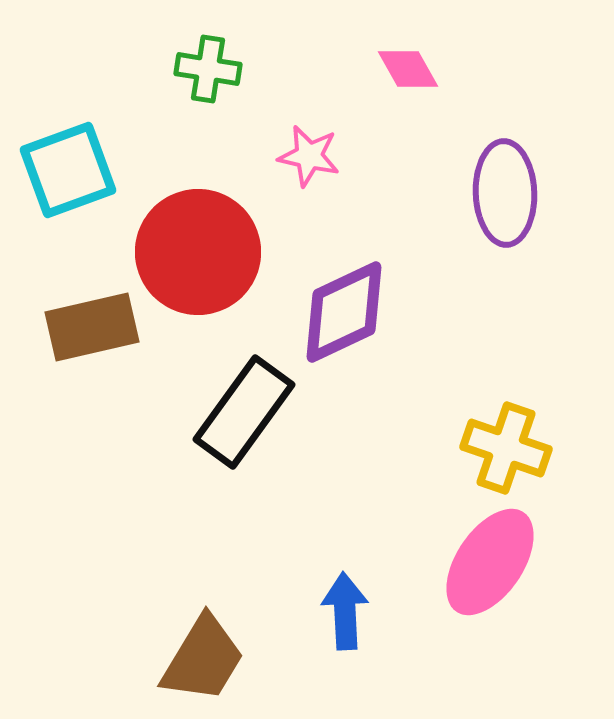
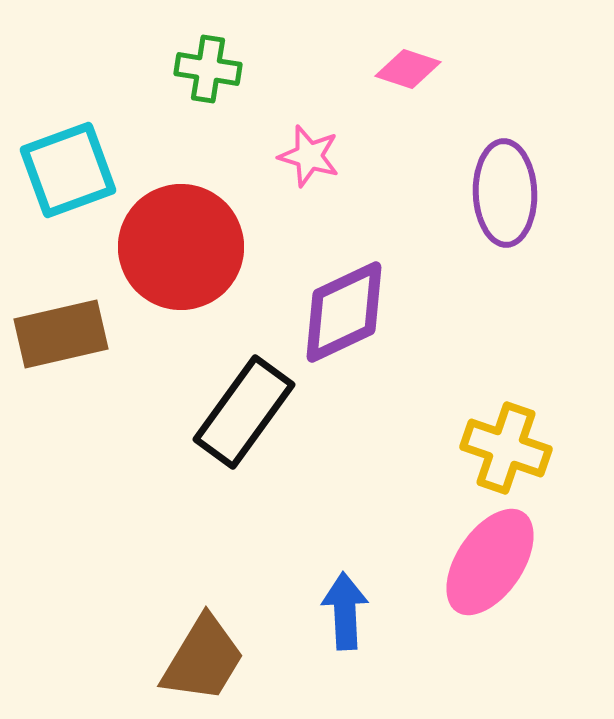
pink diamond: rotated 42 degrees counterclockwise
pink star: rotated 4 degrees clockwise
red circle: moved 17 px left, 5 px up
brown rectangle: moved 31 px left, 7 px down
